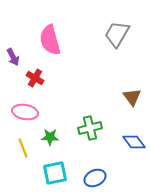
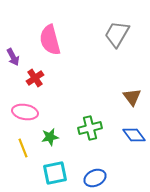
red cross: rotated 24 degrees clockwise
green star: rotated 12 degrees counterclockwise
blue diamond: moved 7 px up
